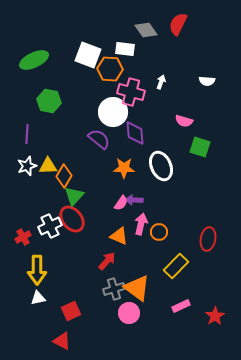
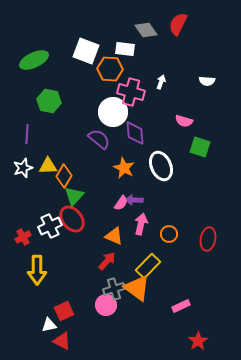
white square at (88, 55): moved 2 px left, 4 px up
white star at (27, 166): moved 4 px left, 2 px down
orange star at (124, 168): rotated 25 degrees clockwise
orange circle at (159, 232): moved 10 px right, 2 px down
orange triangle at (119, 236): moved 5 px left
yellow rectangle at (176, 266): moved 28 px left
white triangle at (38, 298): moved 11 px right, 27 px down
red square at (71, 311): moved 7 px left
pink circle at (129, 313): moved 23 px left, 8 px up
red star at (215, 316): moved 17 px left, 25 px down
